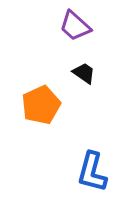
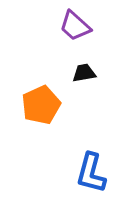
black trapezoid: rotated 45 degrees counterclockwise
blue L-shape: moved 1 px left, 1 px down
